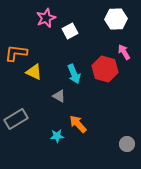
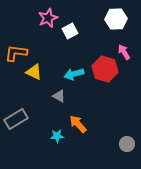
pink star: moved 2 px right
cyan arrow: rotated 96 degrees clockwise
